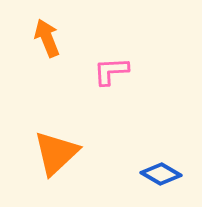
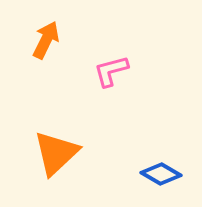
orange arrow: moved 1 px left, 2 px down; rotated 48 degrees clockwise
pink L-shape: rotated 12 degrees counterclockwise
